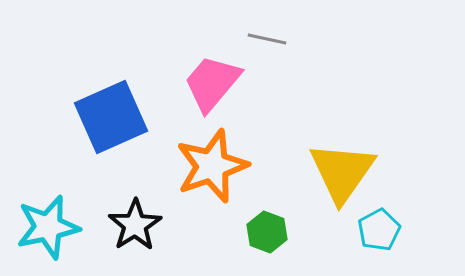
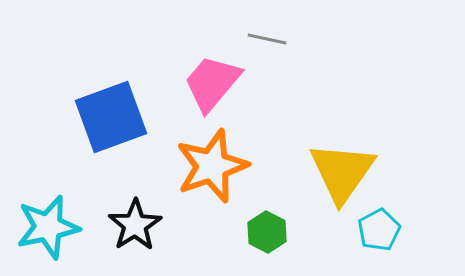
blue square: rotated 4 degrees clockwise
green hexagon: rotated 6 degrees clockwise
